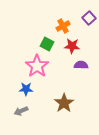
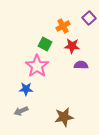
green square: moved 2 px left
brown star: moved 14 px down; rotated 24 degrees clockwise
